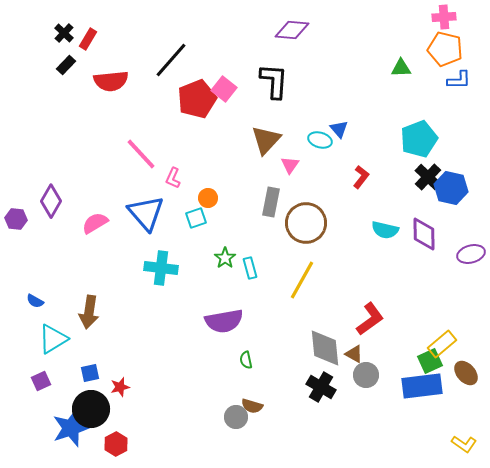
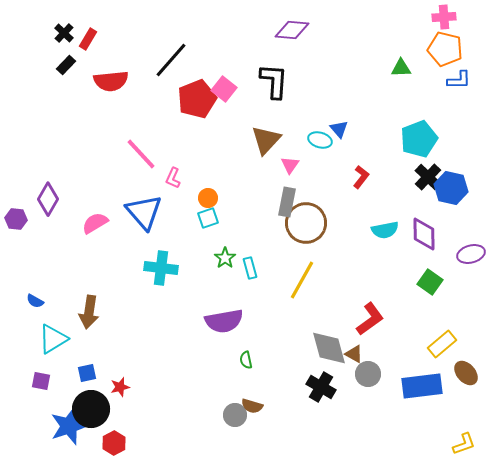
purple diamond at (51, 201): moved 3 px left, 2 px up
gray rectangle at (271, 202): moved 16 px right
blue triangle at (146, 213): moved 2 px left, 1 px up
cyan square at (196, 218): moved 12 px right
cyan semicircle at (385, 230): rotated 24 degrees counterclockwise
gray diamond at (325, 348): moved 4 px right; rotated 9 degrees counterclockwise
green square at (430, 361): moved 79 px up; rotated 30 degrees counterclockwise
blue square at (90, 373): moved 3 px left
gray circle at (366, 375): moved 2 px right, 1 px up
purple square at (41, 381): rotated 36 degrees clockwise
gray circle at (236, 417): moved 1 px left, 2 px up
blue star at (71, 428): moved 2 px left, 2 px up
red hexagon at (116, 444): moved 2 px left, 1 px up
yellow L-shape at (464, 444): rotated 55 degrees counterclockwise
